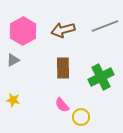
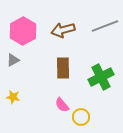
yellow star: moved 3 px up
